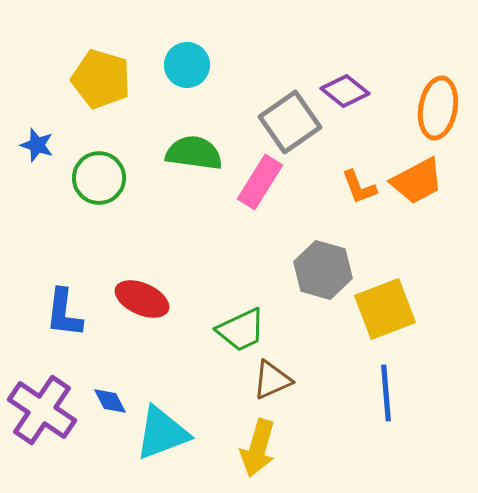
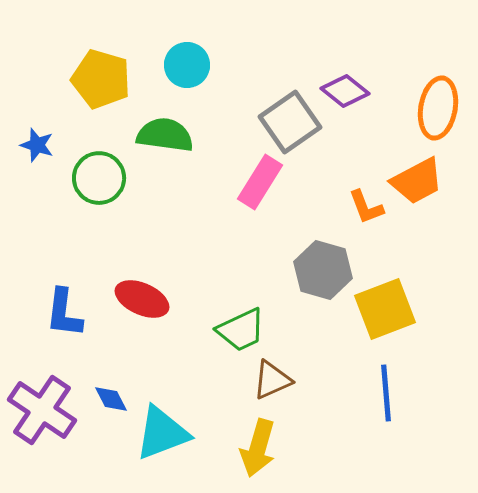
green semicircle: moved 29 px left, 18 px up
orange L-shape: moved 7 px right, 20 px down
blue diamond: moved 1 px right, 2 px up
